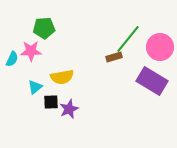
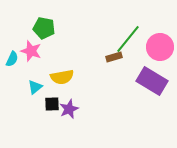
green pentagon: rotated 15 degrees clockwise
pink star: rotated 20 degrees clockwise
black square: moved 1 px right, 2 px down
